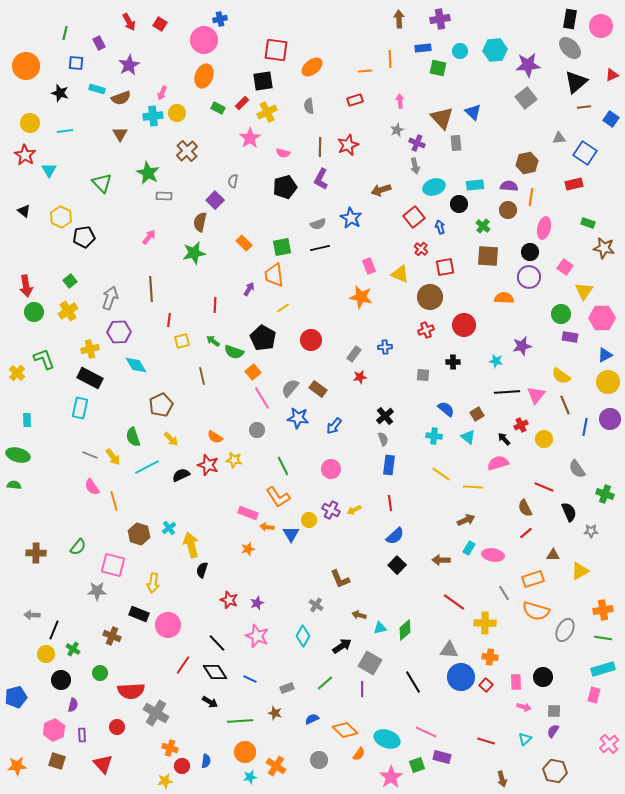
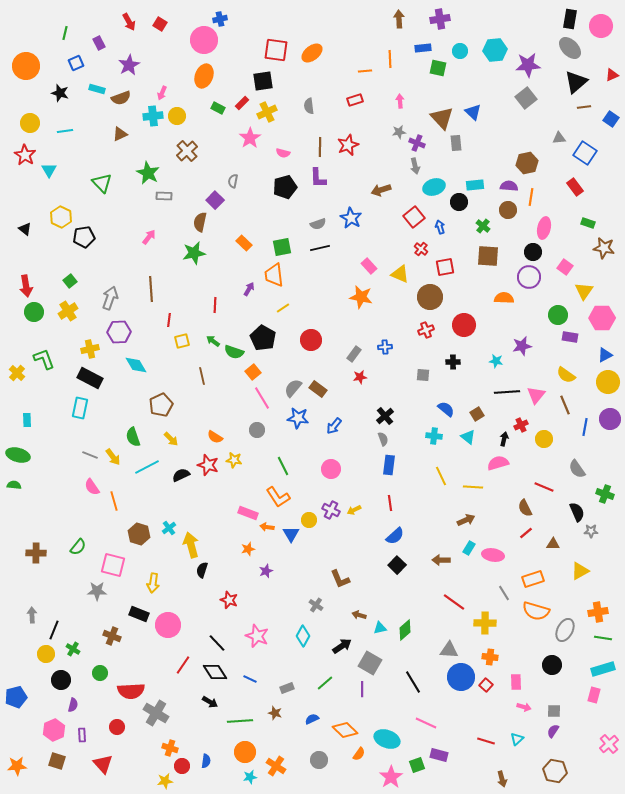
blue square at (76, 63): rotated 28 degrees counterclockwise
orange ellipse at (312, 67): moved 14 px up
yellow circle at (177, 113): moved 3 px down
gray star at (397, 130): moved 2 px right, 2 px down; rotated 16 degrees clockwise
brown triangle at (120, 134): rotated 35 degrees clockwise
purple L-shape at (321, 179): moved 3 px left, 1 px up; rotated 30 degrees counterclockwise
red rectangle at (574, 184): moved 1 px right, 3 px down; rotated 66 degrees clockwise
black circle at (459, 204): moved 2 px up
black triangle at (24, 211): moved 1 px right, 18 px down
black circle at (530, 252): moved 3 px right
pink rectangle at (369, 266): rotated 21 degrees counterclockwise
green circle at (561, 314): moved 3 px left, 1 px down
yellow semicircle at (561, 376): moved 5 px right, 1 px up
gray semicircle at (290, 388): moved 3 px right
black arrow at (504, 439): rotated 56 degrees clockwise
yellow line at (441, 474): moved 2 px down; rotated 30 degrees clockwise
black semicircle at (569, 512): moved 8 px right
brown triangle at (553, 555): moved 11 px up
purple star at (257, 603): moved 9 px right, 32 px up
orange cross at (603, 610): moved 5 px left, 2 px down
gray arrow at (32, 615): rotated 84 degrees clockwise
black circle at (543, 677): moved 9 px right, 12 px up
pink line at (426, 732): moved 9 px up
cyan triangle at (525, 739): moved 8 px left
purple rectangle at (442, 757): moved 3 px left, 2 px up
